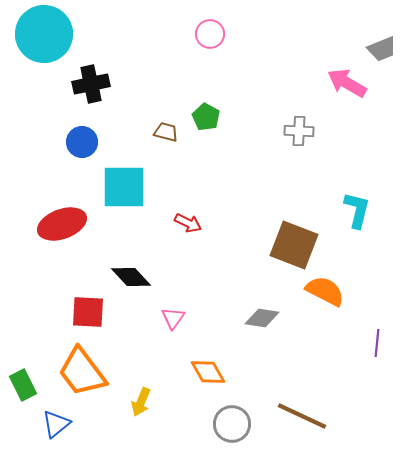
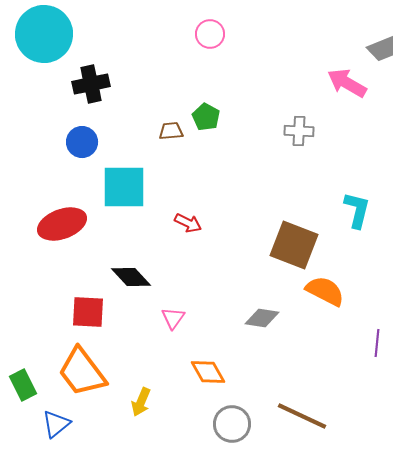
brown trapezoid: moved 5 px right, 1 px up; rotated 20 degrees counterclockwise
